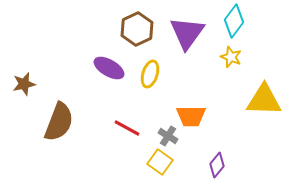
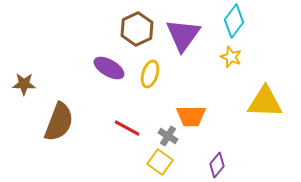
purple triangle: moved 4 px left, 2 px down
brown star: rotated 15 degrees clockwise
yellow triangle: moved 1 px right, 2 px down
